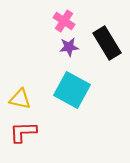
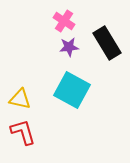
red L-shape: rotated 76 degrees clockwise
